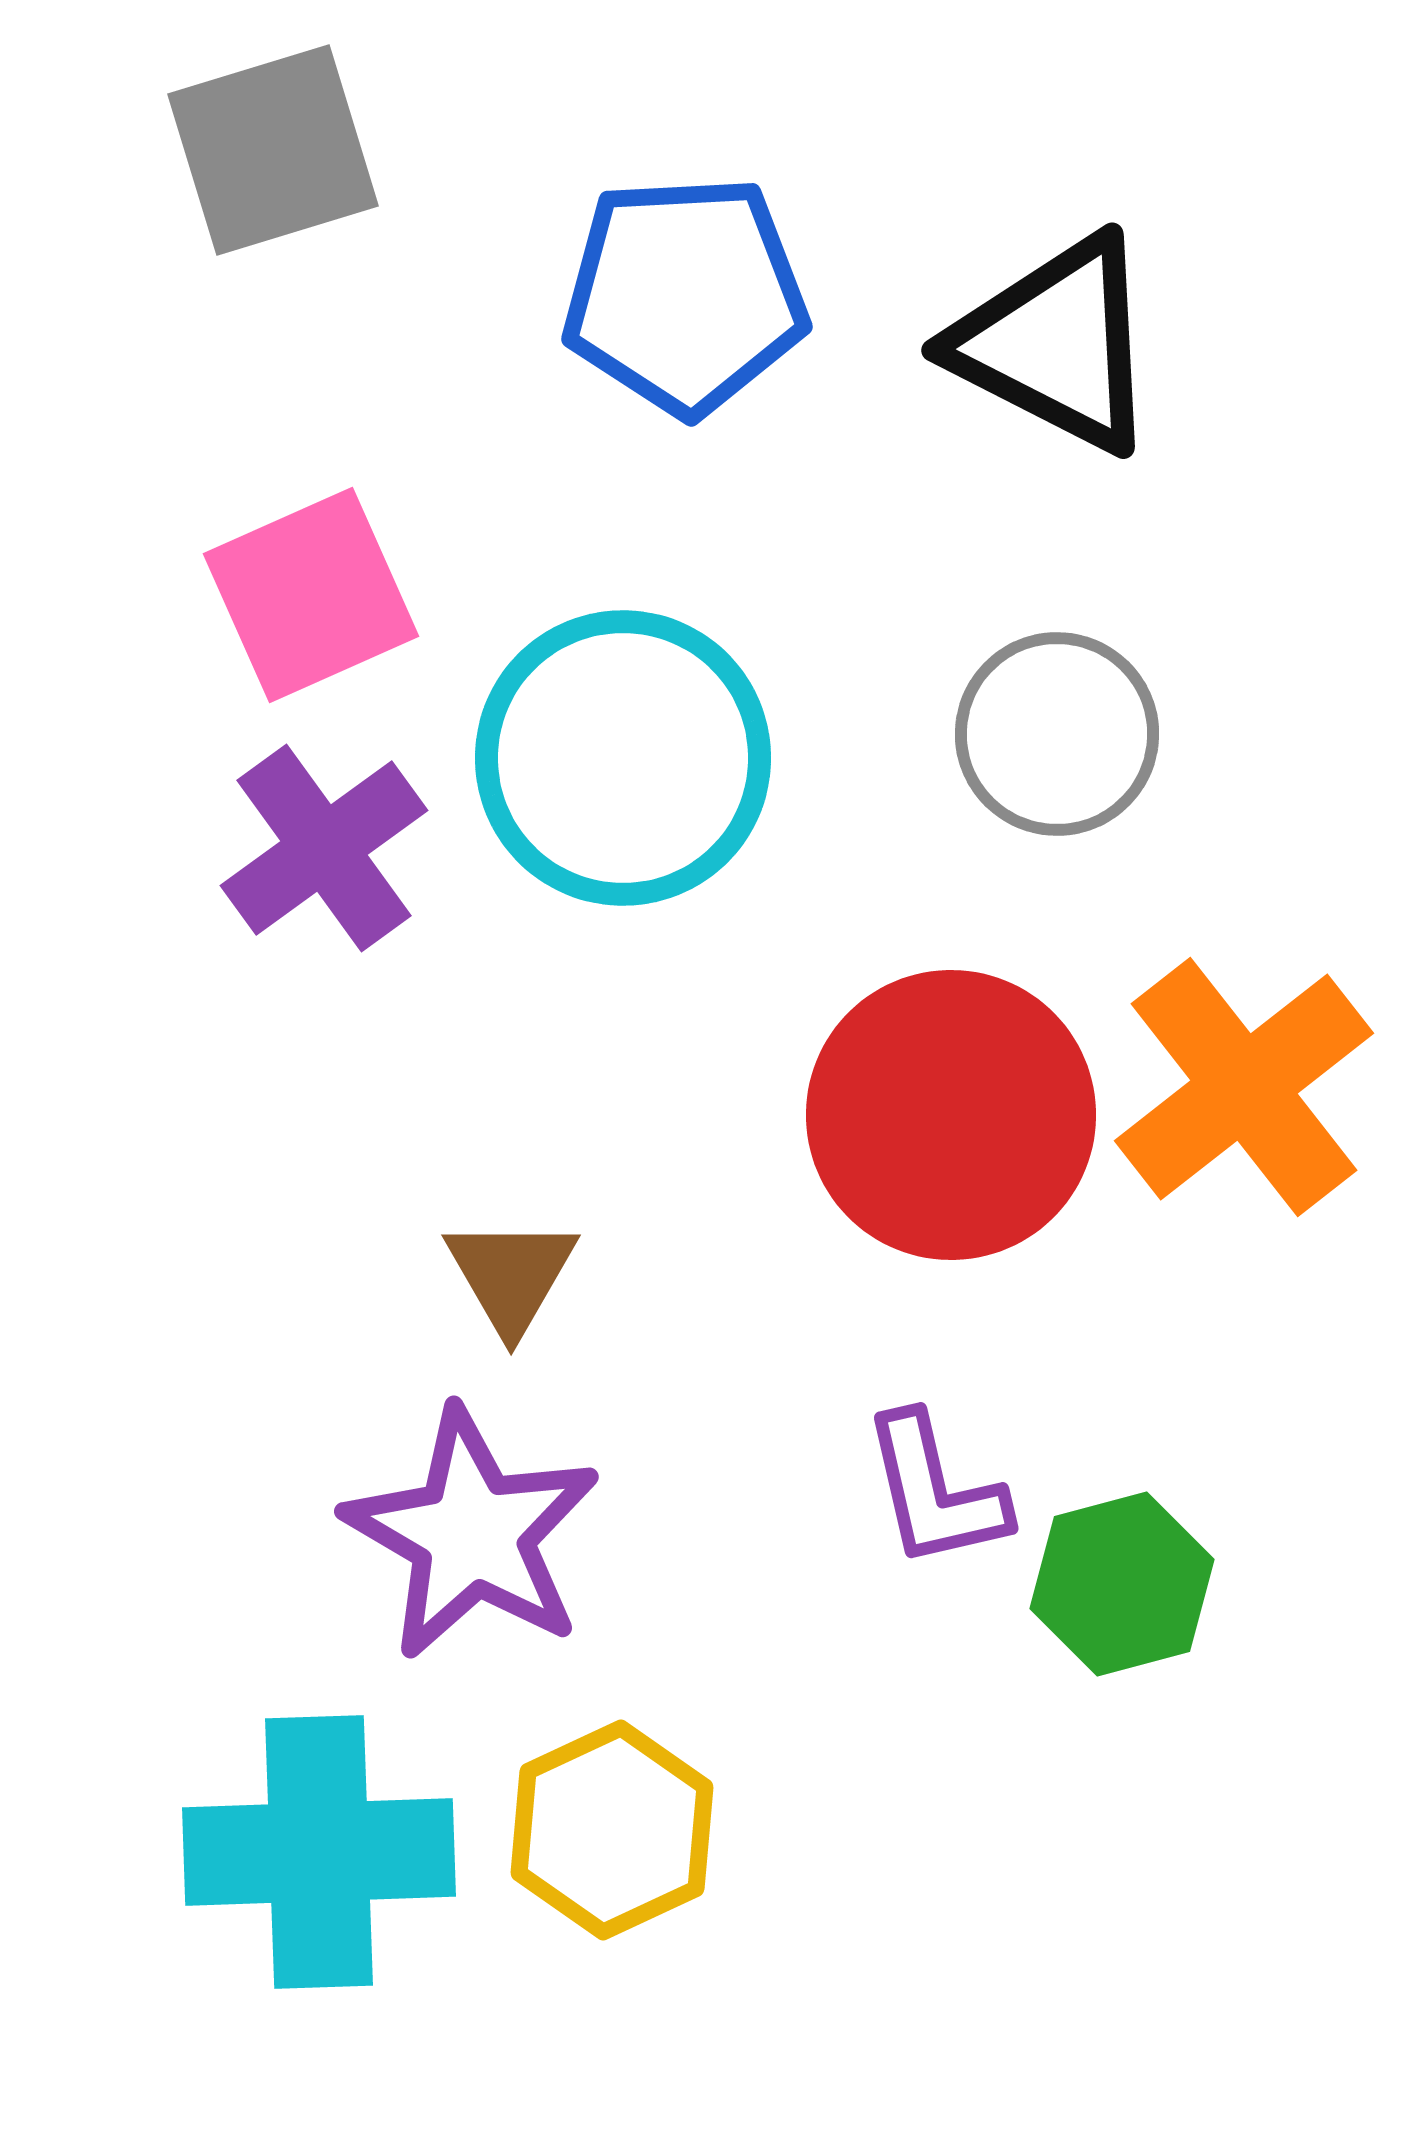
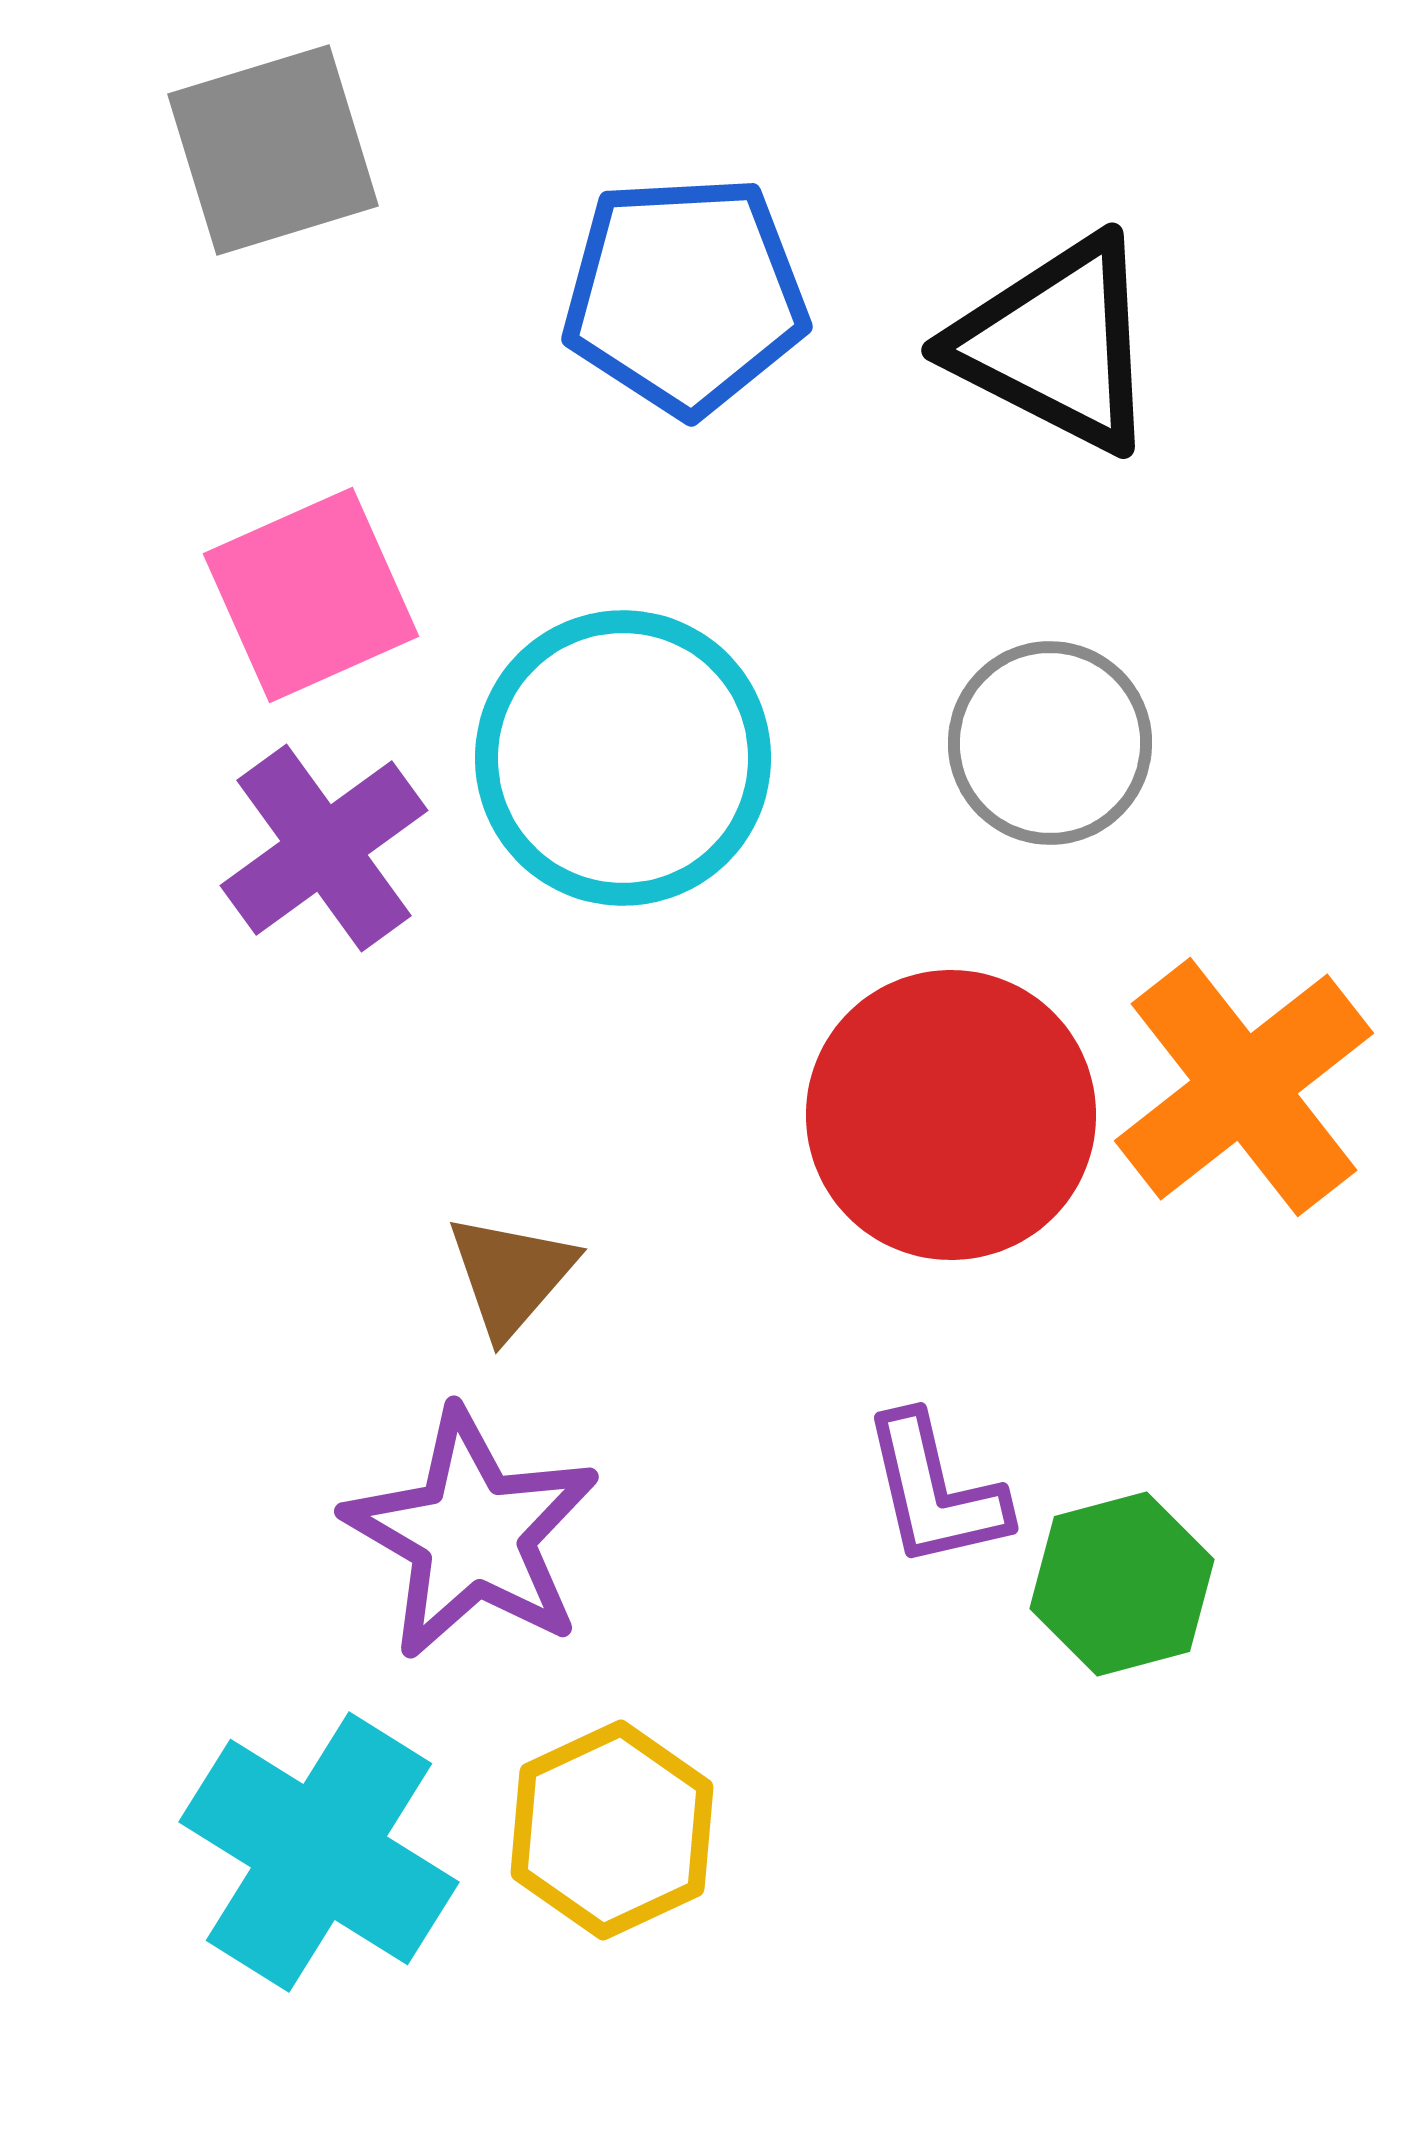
gray circle: moved 7 px left, 9 px down
brown triangle: rotated 11 degrees clockwise
cyan cross: rotated 34 degrees clockwise
